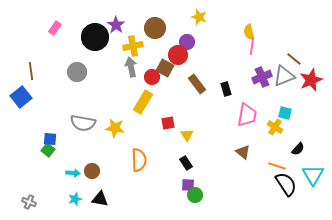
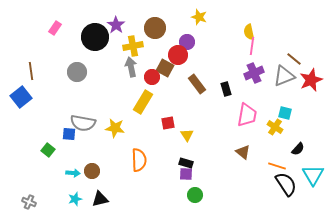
purple cross at (262, 77): moved 8 px left, 4 px up
blue square at (50, 139): moved 19 px right, 5 px up
black rectangle at (186, 163): rotated 40 degrees counterclockwise
purple square at (188, 185): moved 2 px left, 11 px up
black triangle at (100, 199): rotated 24 degrees counterclockwise
